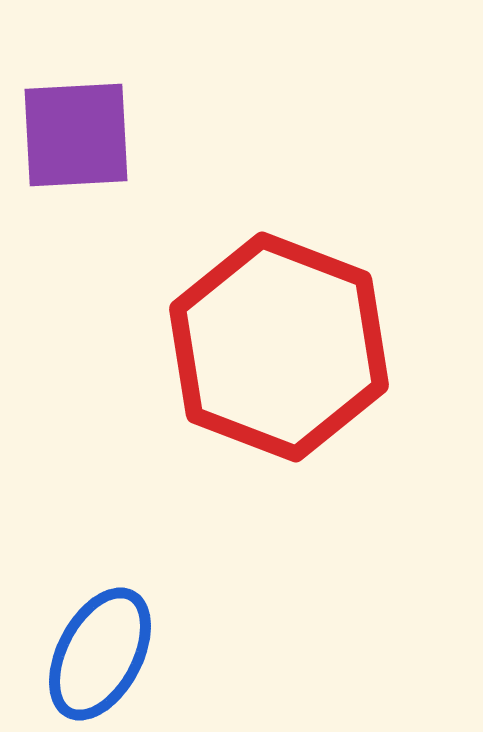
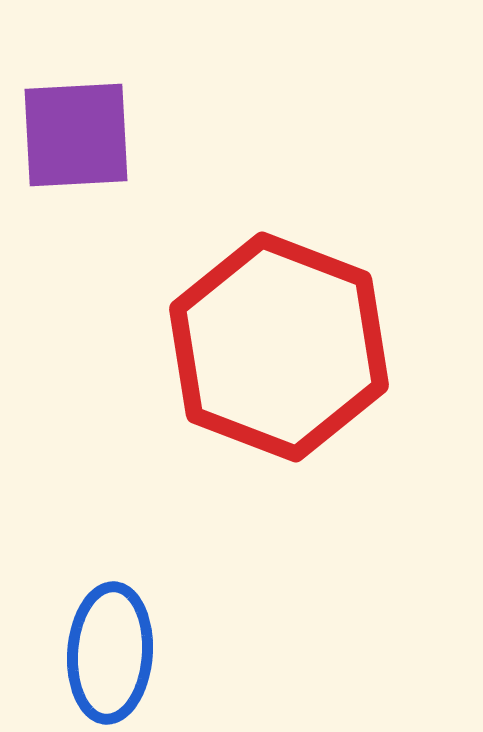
blue ellipse: moved 10 px right, 1 px up; rotated 24 degrees counterclockwise
